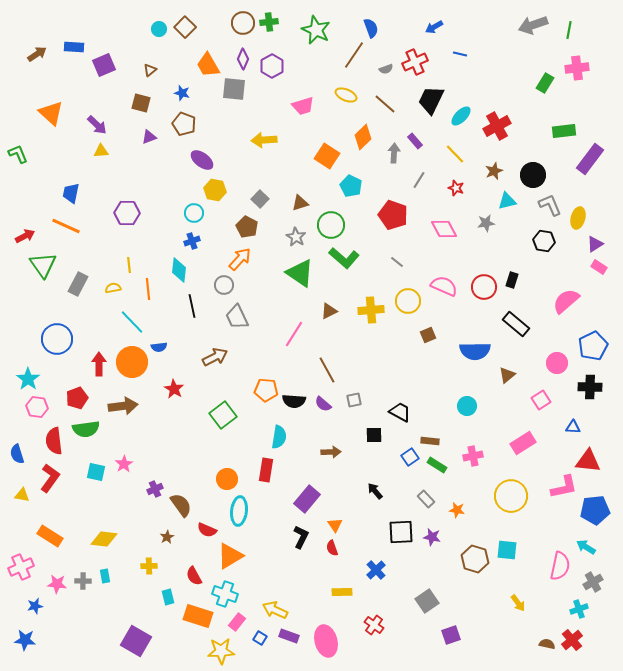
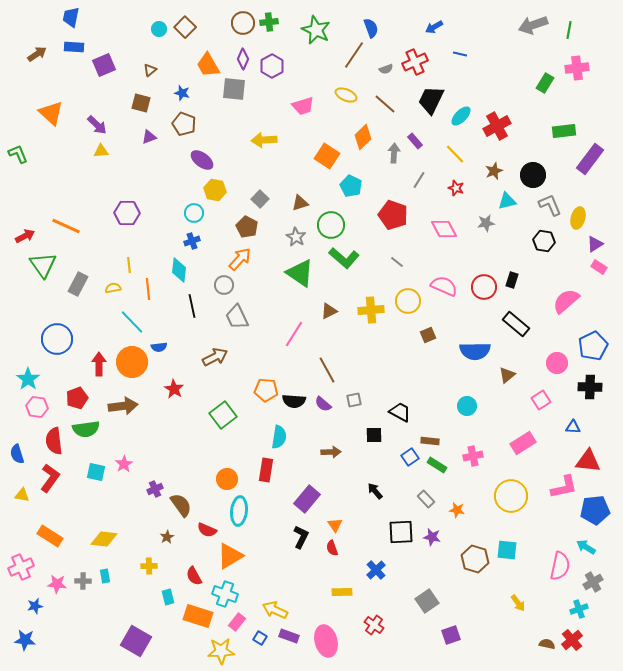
blue trapezoid at (71, 193): moved 176 px up
